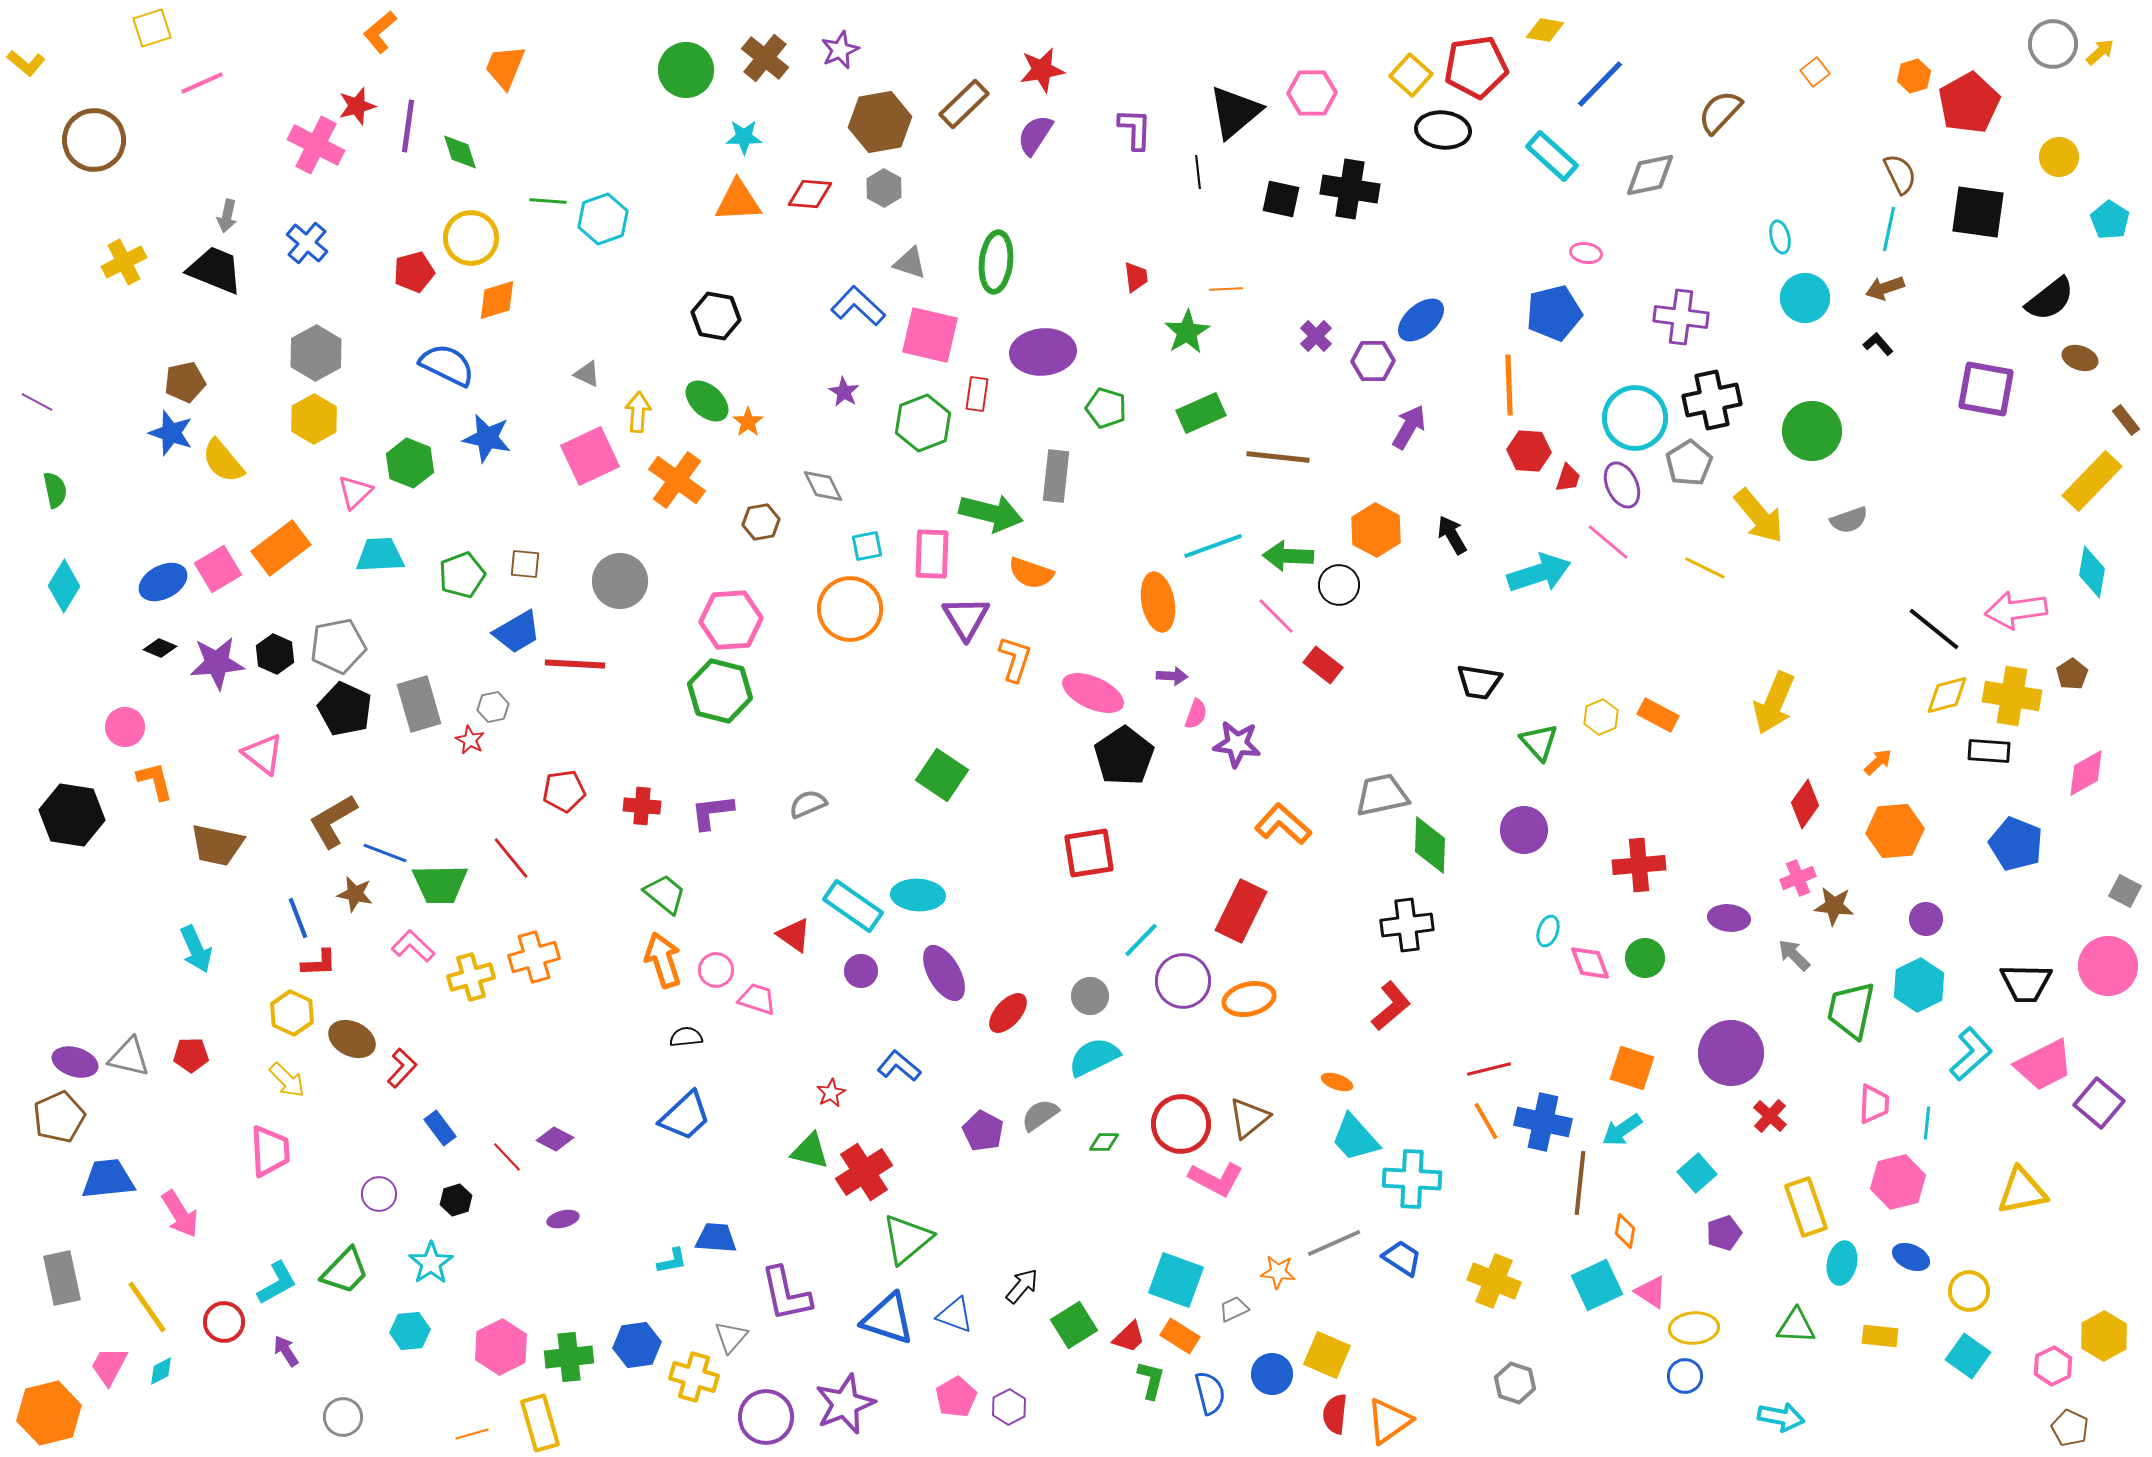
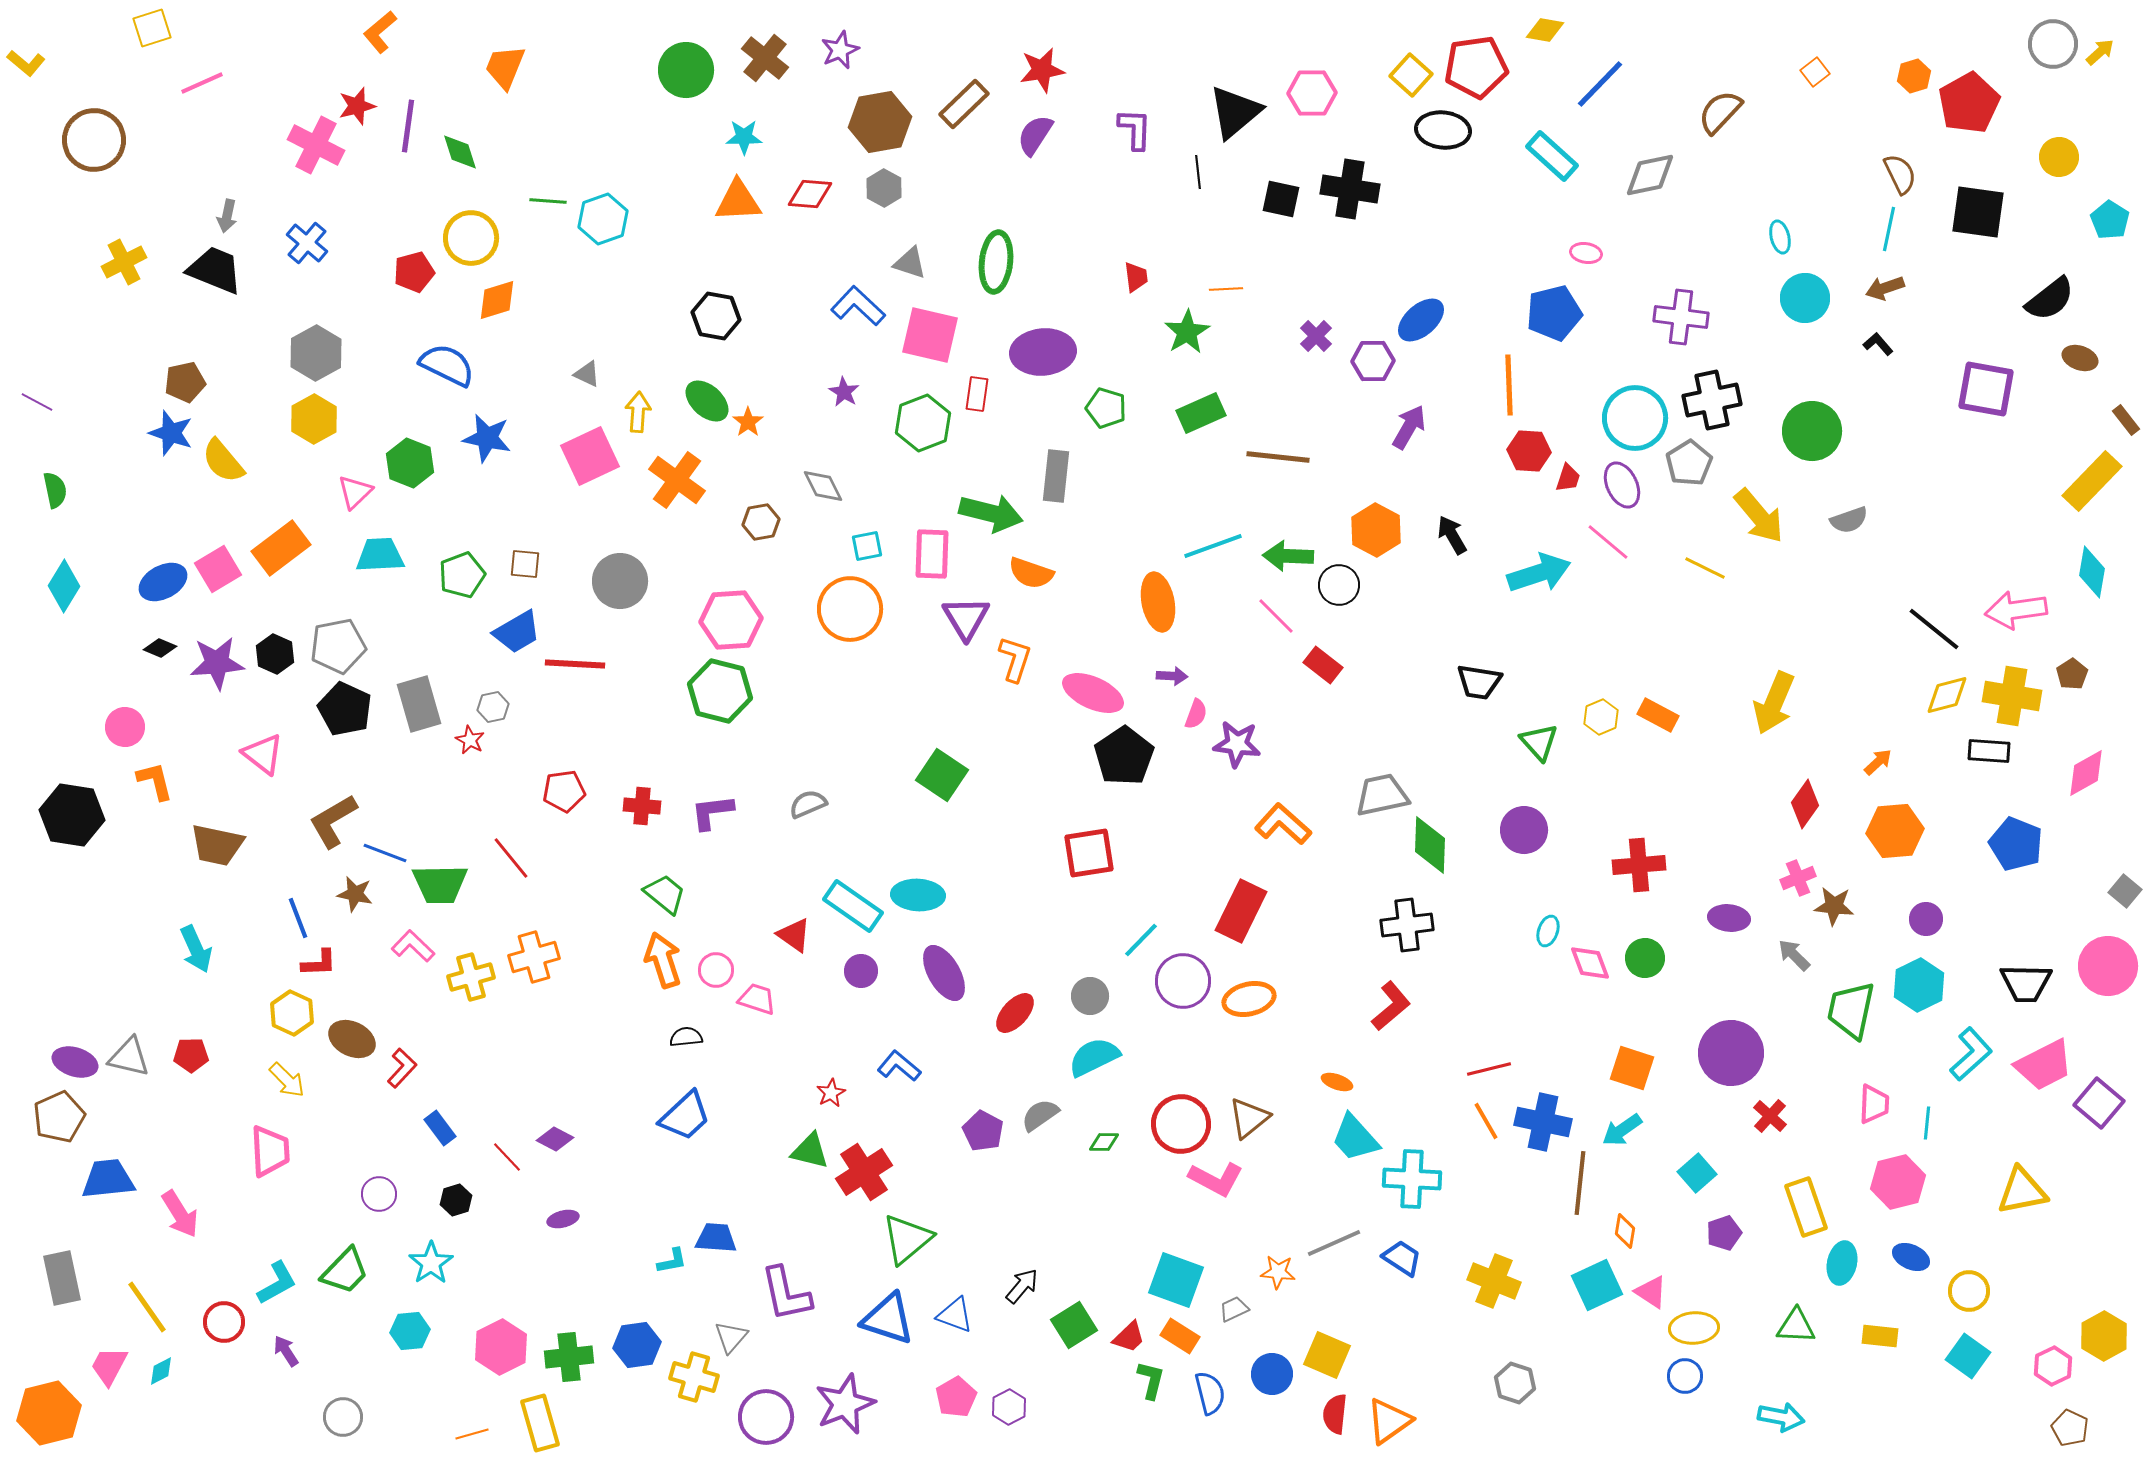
gray square at (2125, 891): rotated 12 degrees clockwise
red ellipse at (1008, 1013): moved 7 px right
